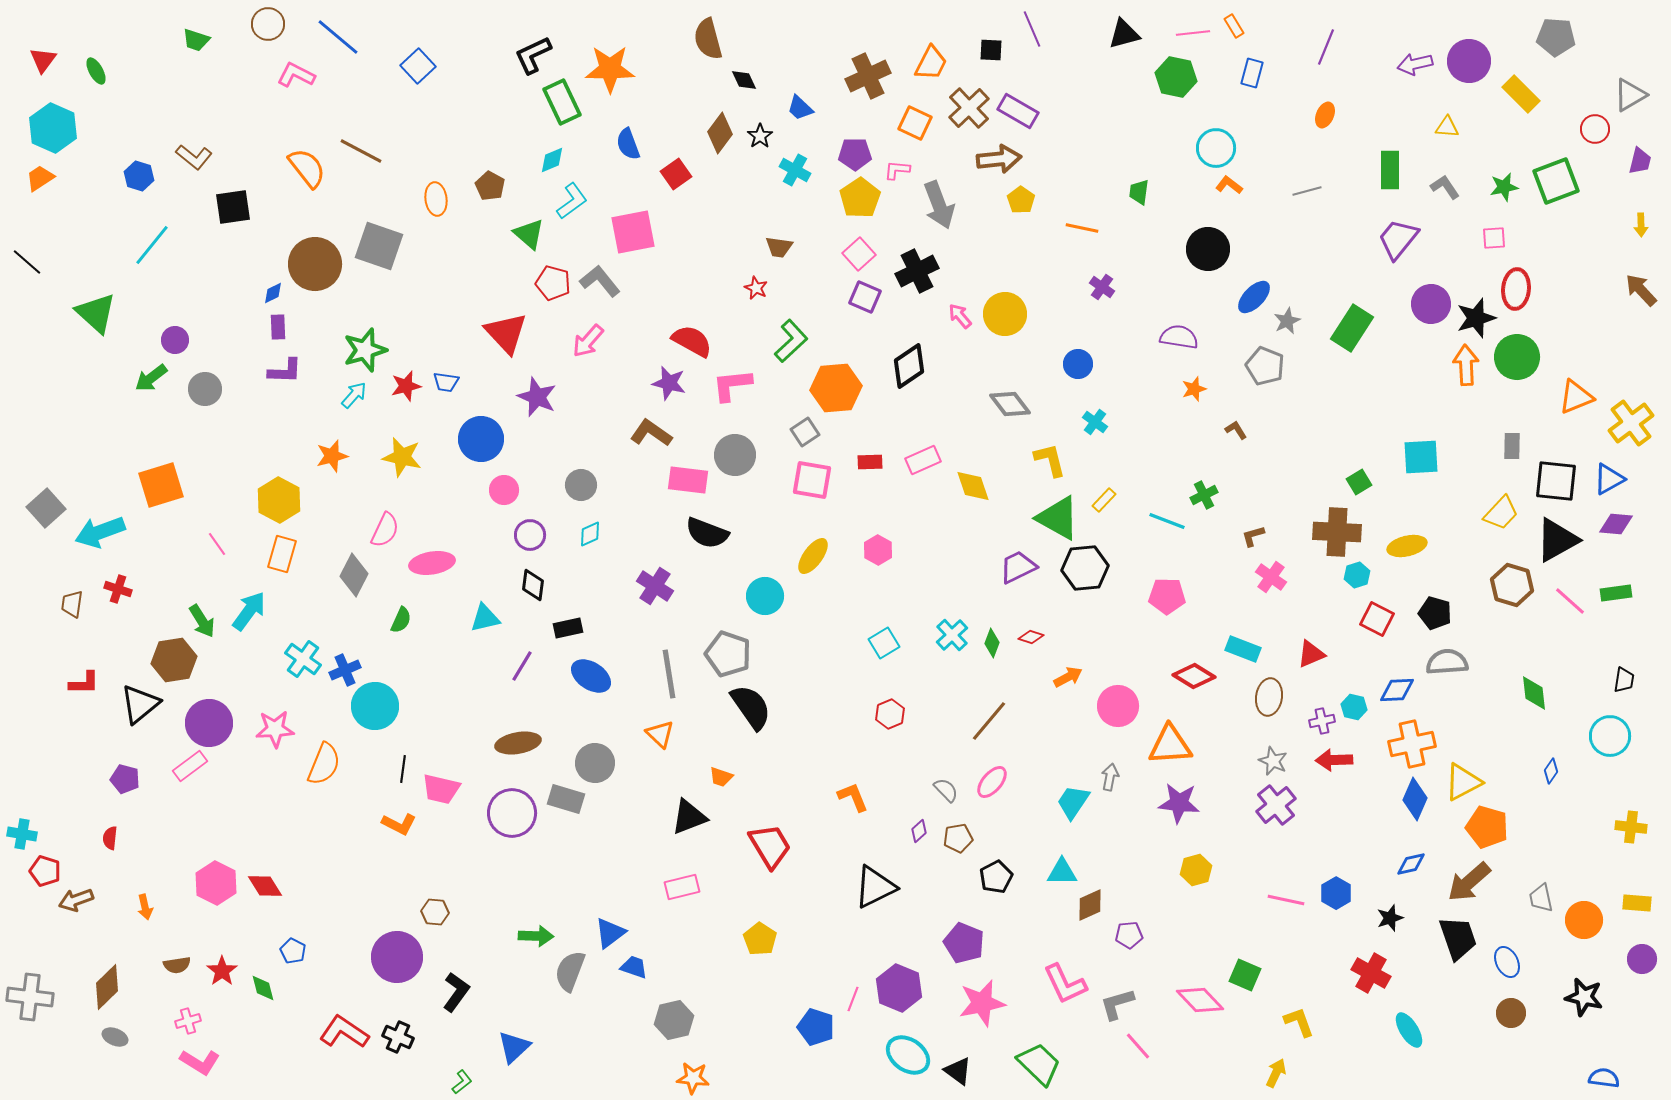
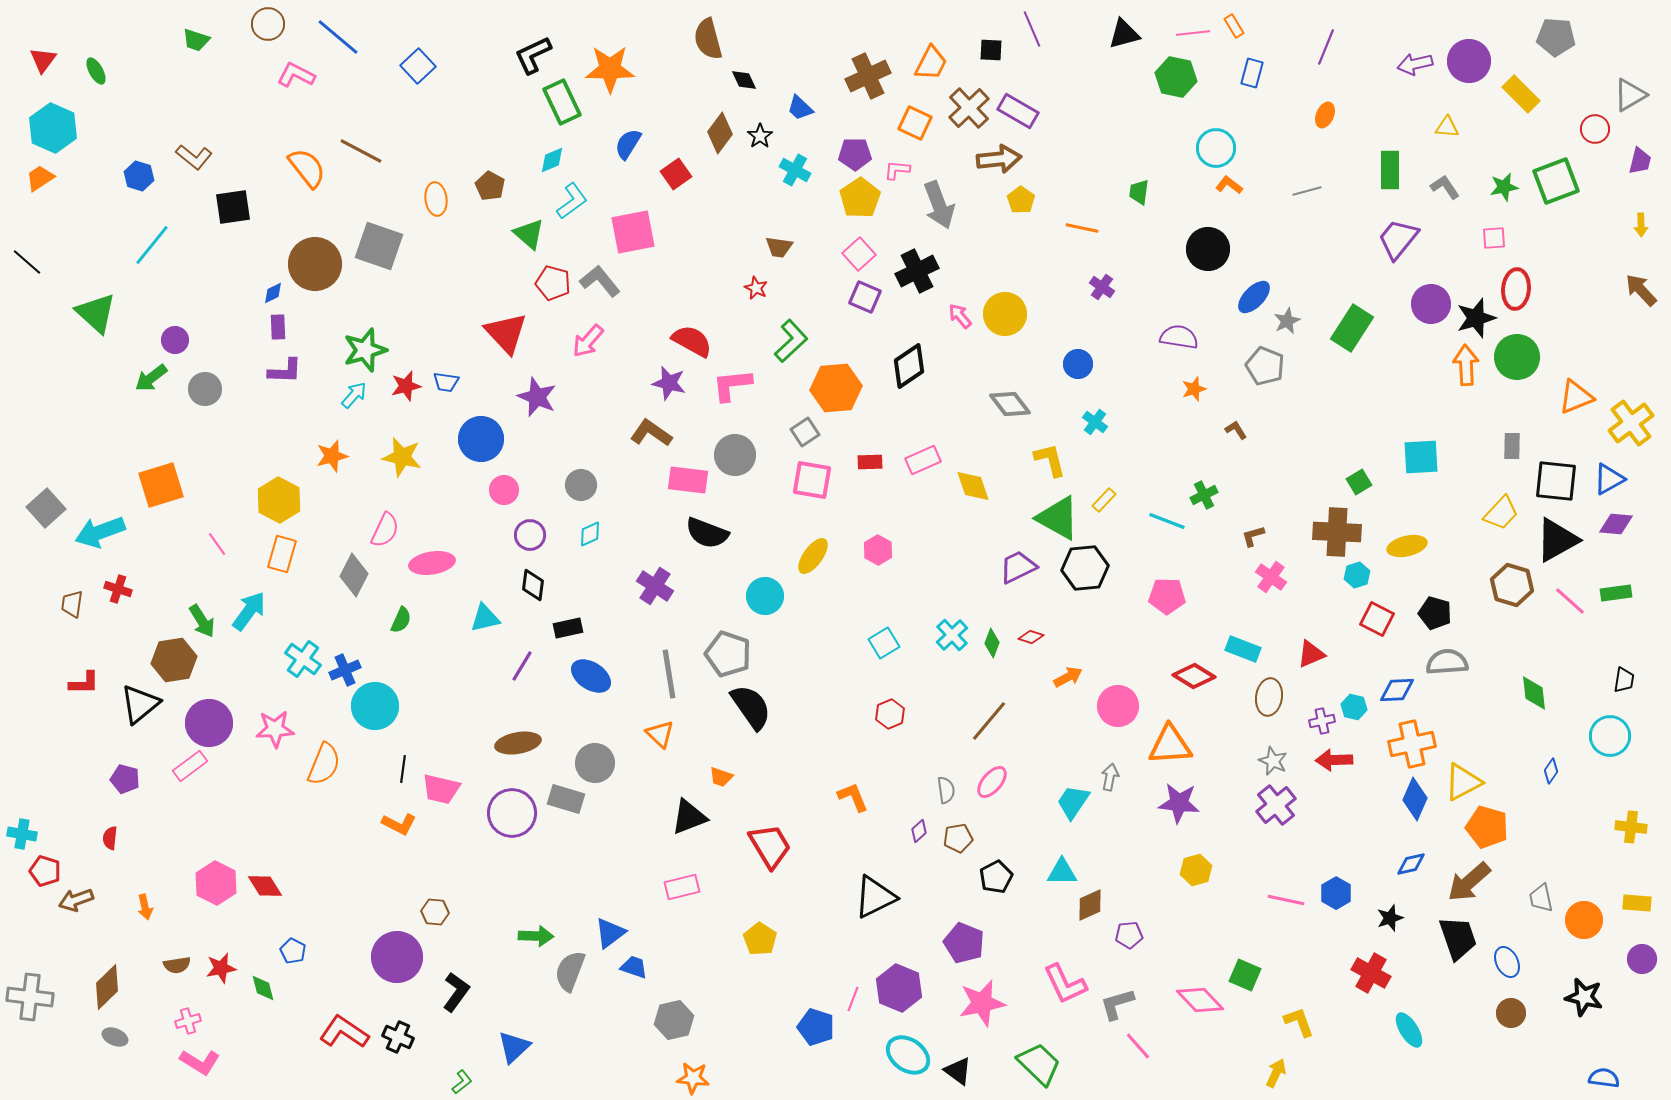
blue semicircle at (628, 144): rotated 52 degrees clockwise
gray semicircle at (946, 790): rotated 36 degrees clockwise
black triangle at (875, 887): moved 10 px down
red star at (222, 971): moved 1 px left, 3 px up; rotated 24 degrees clockwise
